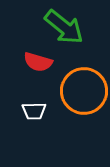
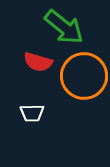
orange circle: moved 15 px up
white trapezoid: moved 2 px left, 2 px down
